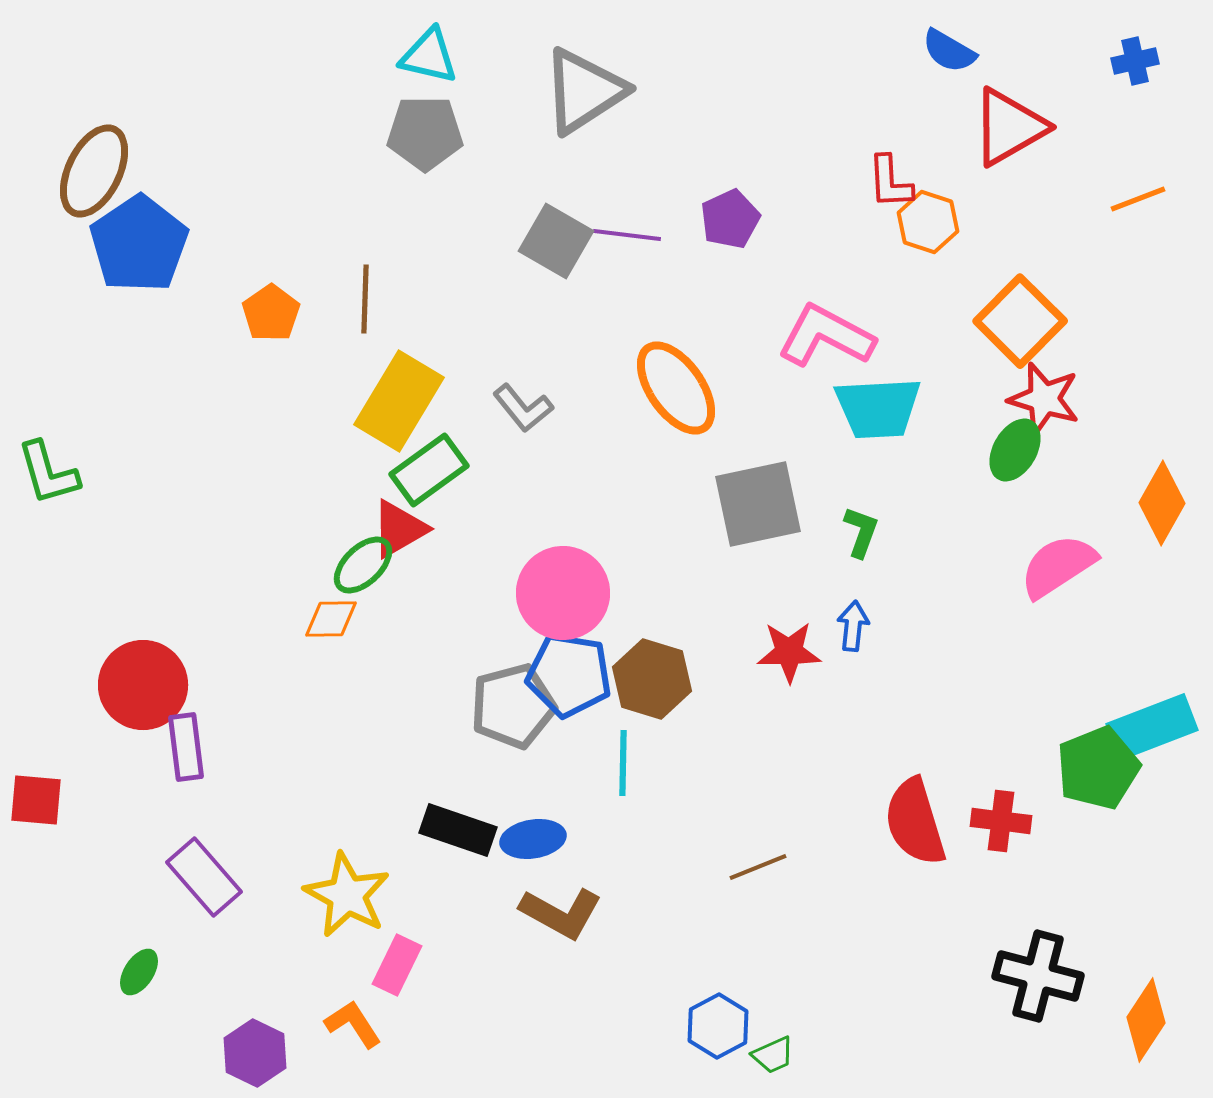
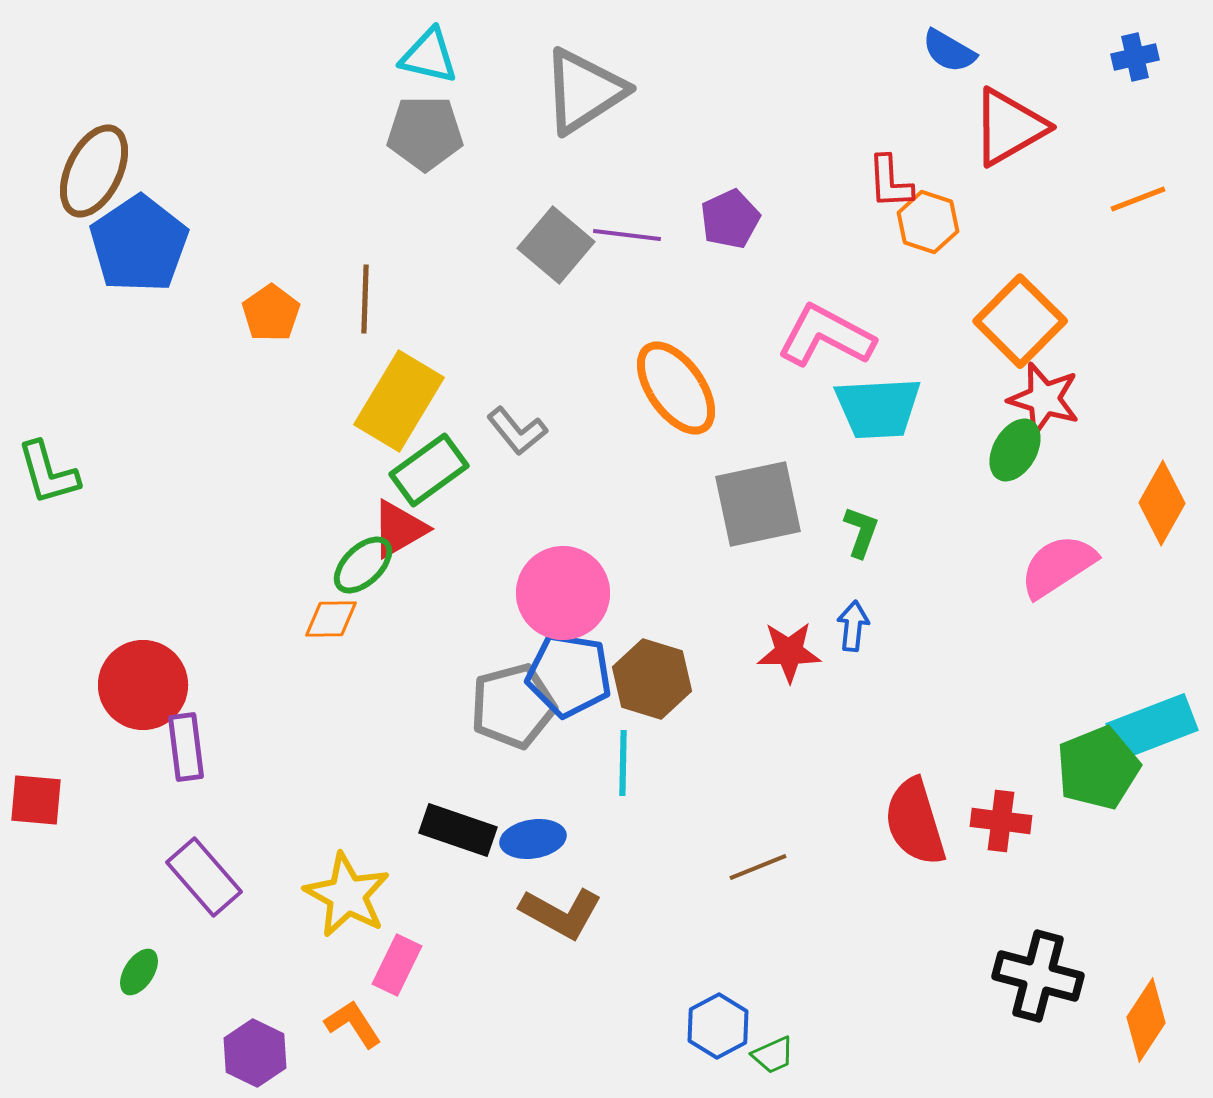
blue cross at (1135, 61): moved 4 px up
gray square at (556, 241): moved 4 px down; rotated 10 degrees clockwise
gray L-shape at (523, 408): moved 6 px left, 23 px down
